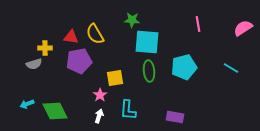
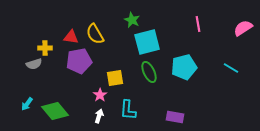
green star: rotated 21 degrees clockwise
cyan square: rotated 20 degrees counterclockwise
green ellipse: moved 1 px down; rotated 20 degrees counterclockwise
cyan arrow: rotated 32 degrees counterclockwise
green diamond: rotated 12 degrees counterclockwise
